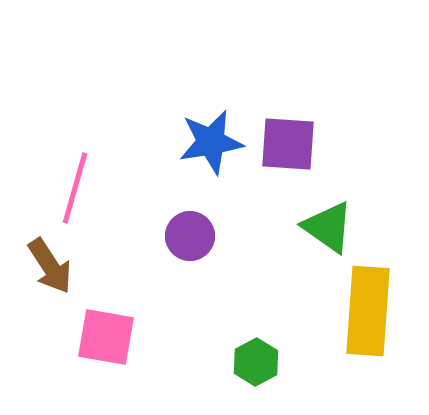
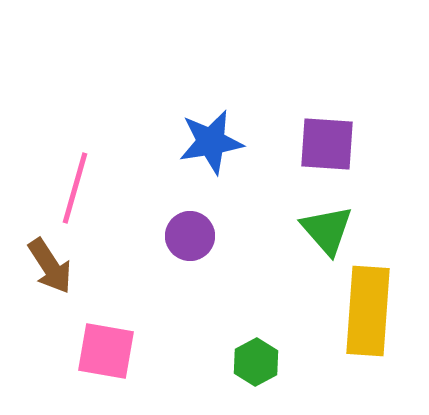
purple square: moved 39 px right
green triangle: moved 1 px left, 3 px down; rotated 14 degrees clockwise
pink square: moved 14 px down
